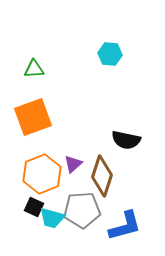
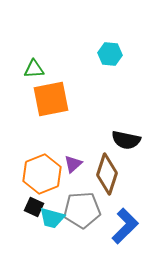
orange square: moved 18 px right, 18 px up; rotated 9 degrees clockwise
brown diamond: moved 5 px right, 2 px up
blue L-shape: rotated 30 degrees counterclockwise
